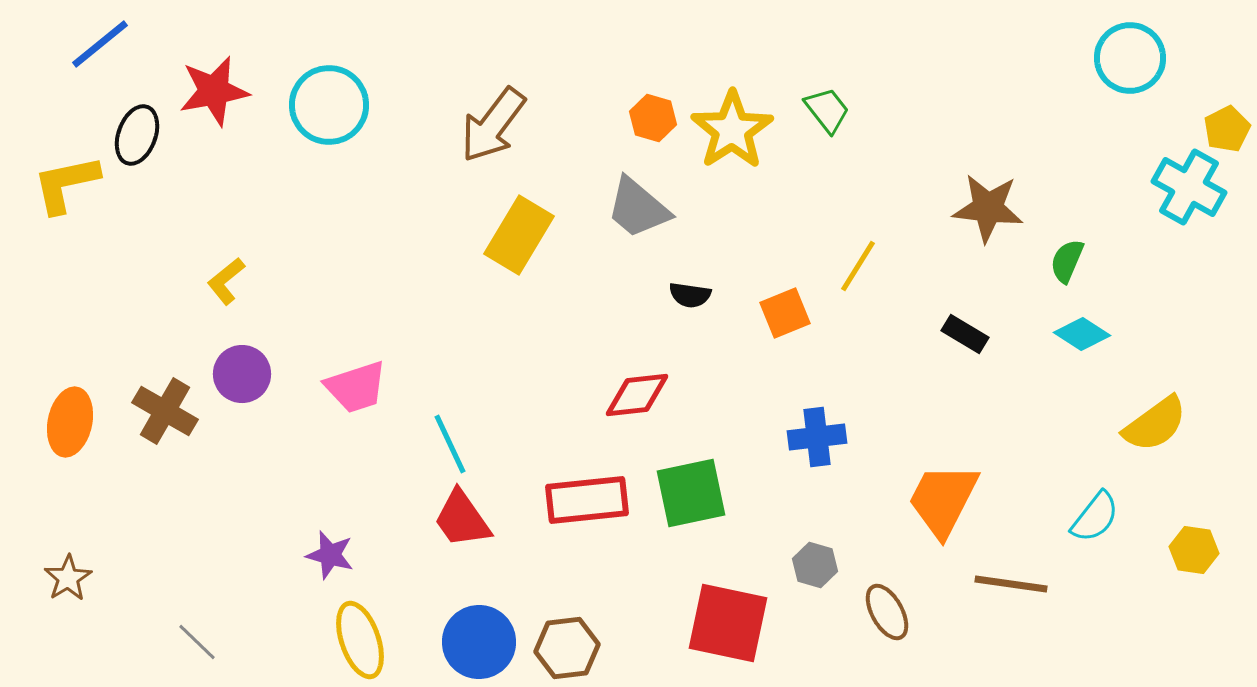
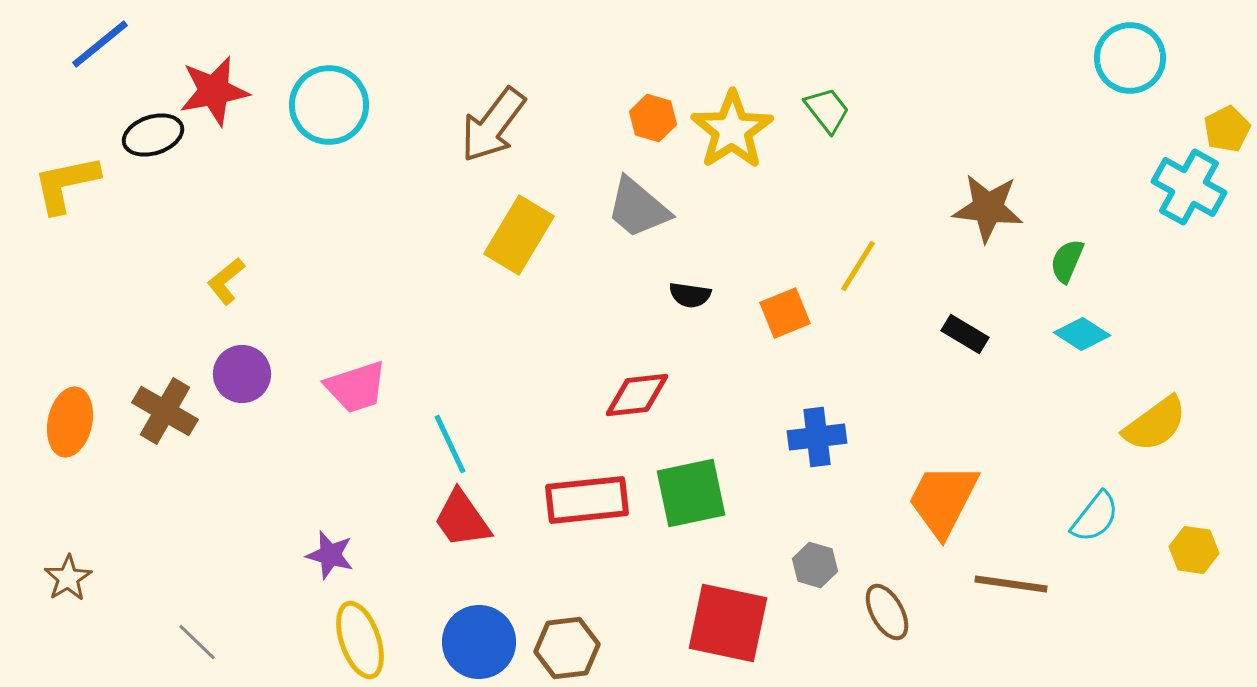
black ellipse at (137, 135): moved 16 px right; rotated 52 degrees clockwise
